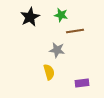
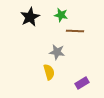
brown line: rotated 12 degrees clockwise
gray star: moved 2 px down
purple rectangle: rotated 24 degrees counterclockwise
